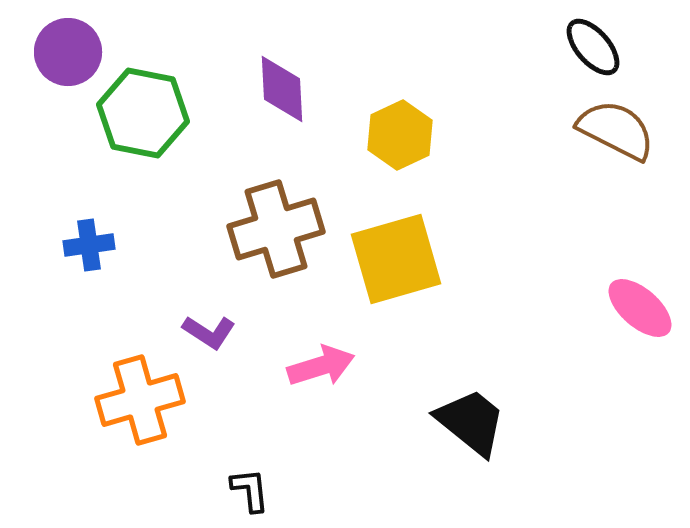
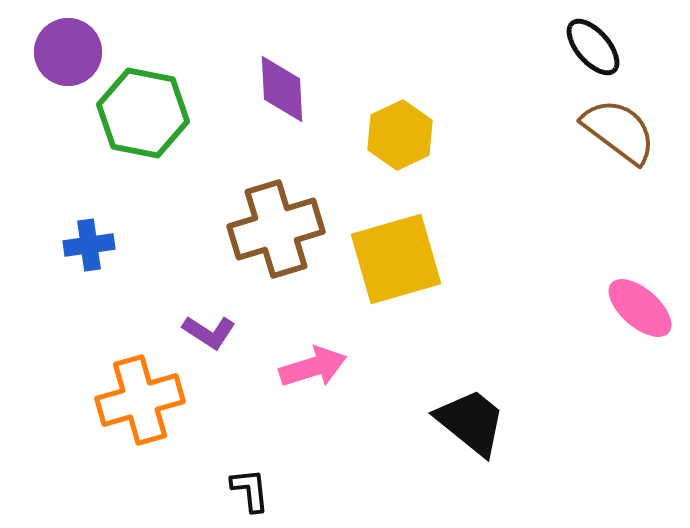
brown semicircle: moved 3 px right, 1 px down; rotated 10 degrees clockwise
pink arrow: moved 8 px left, 1 px down
